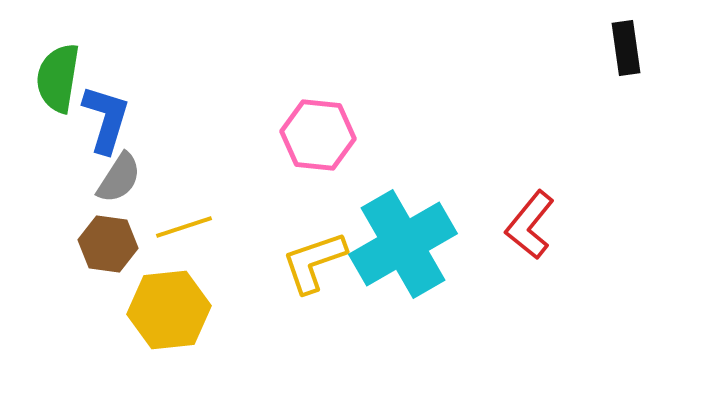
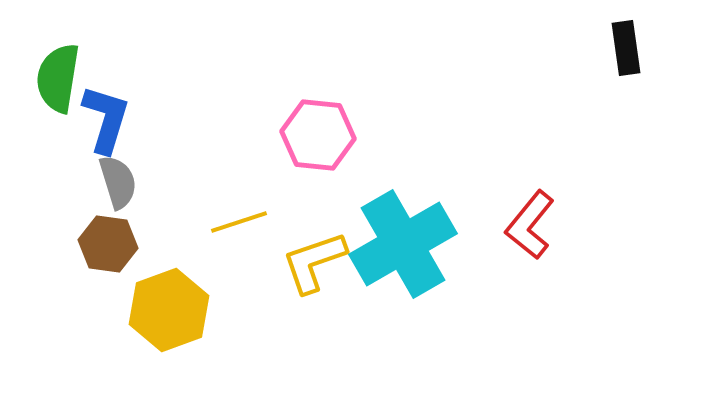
gray semicircle: moved 1 px left, 4 px down; rotated 50 degrees counterclockwise
yellow line: moved 55 px right, 5 px up
yellow hexagon: rotated 14 degrees counterclockwise
